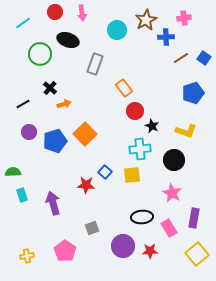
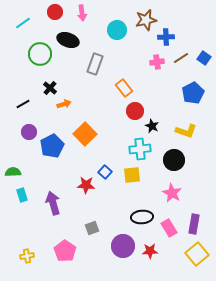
pink cross at (184, 18): moved 27 px left, 44 px down
brown star at (146, 20): rotated 15 degrees clockwise
blue pentagon at (193, 93): rotated 10 degrees counterclockwise
blue pentagon at (55, 141): moved 3 px left, 5 px down; rotated 10 degrees counterclockwise
purple rectangle at (194, 218): moved 6 px down
